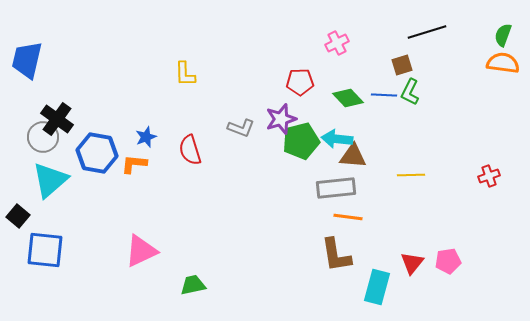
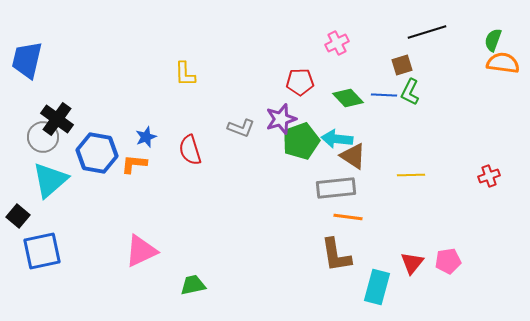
green semicircle: moved 10 px left, 5 px down
green pentagon: rotated 6 degrees counterclockwise
brown triangle: rotated 28 degrees clockwise
blue square: moved 3 px left, 1 px down; rotated 18 degrees counterclockwise
